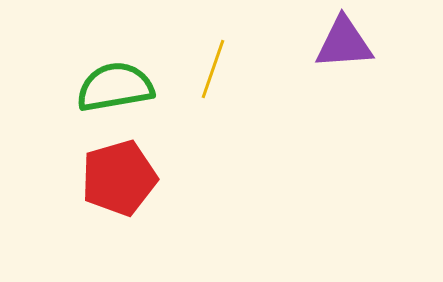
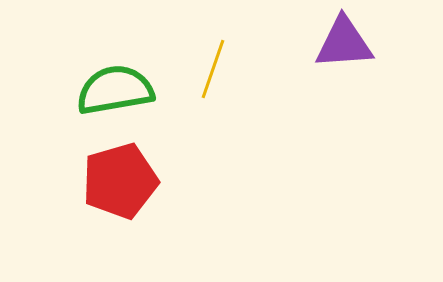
green semicircle: moved 3 px down
red pentagon: moved 1 px right, 3 px down
